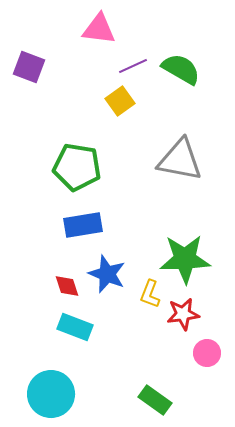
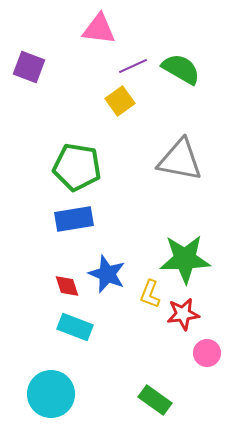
blue rectangle: moved 9 px left, 6 px up
